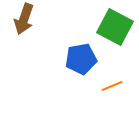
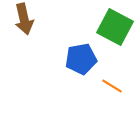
brown arrow: rotated 32 degrees counterclockwise
orange line: rotated 55 degrees clockwise
